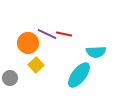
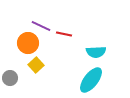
purple line: moved 6 px left, 8 px up
cyan ellipse: moved 12 px right, 5 px down
